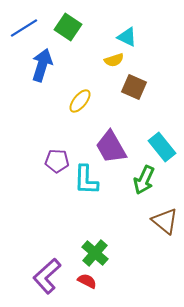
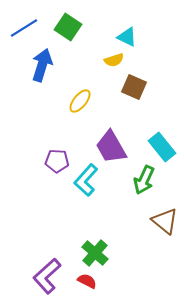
cyan L-shape: rotated 40 degrees clockwise
